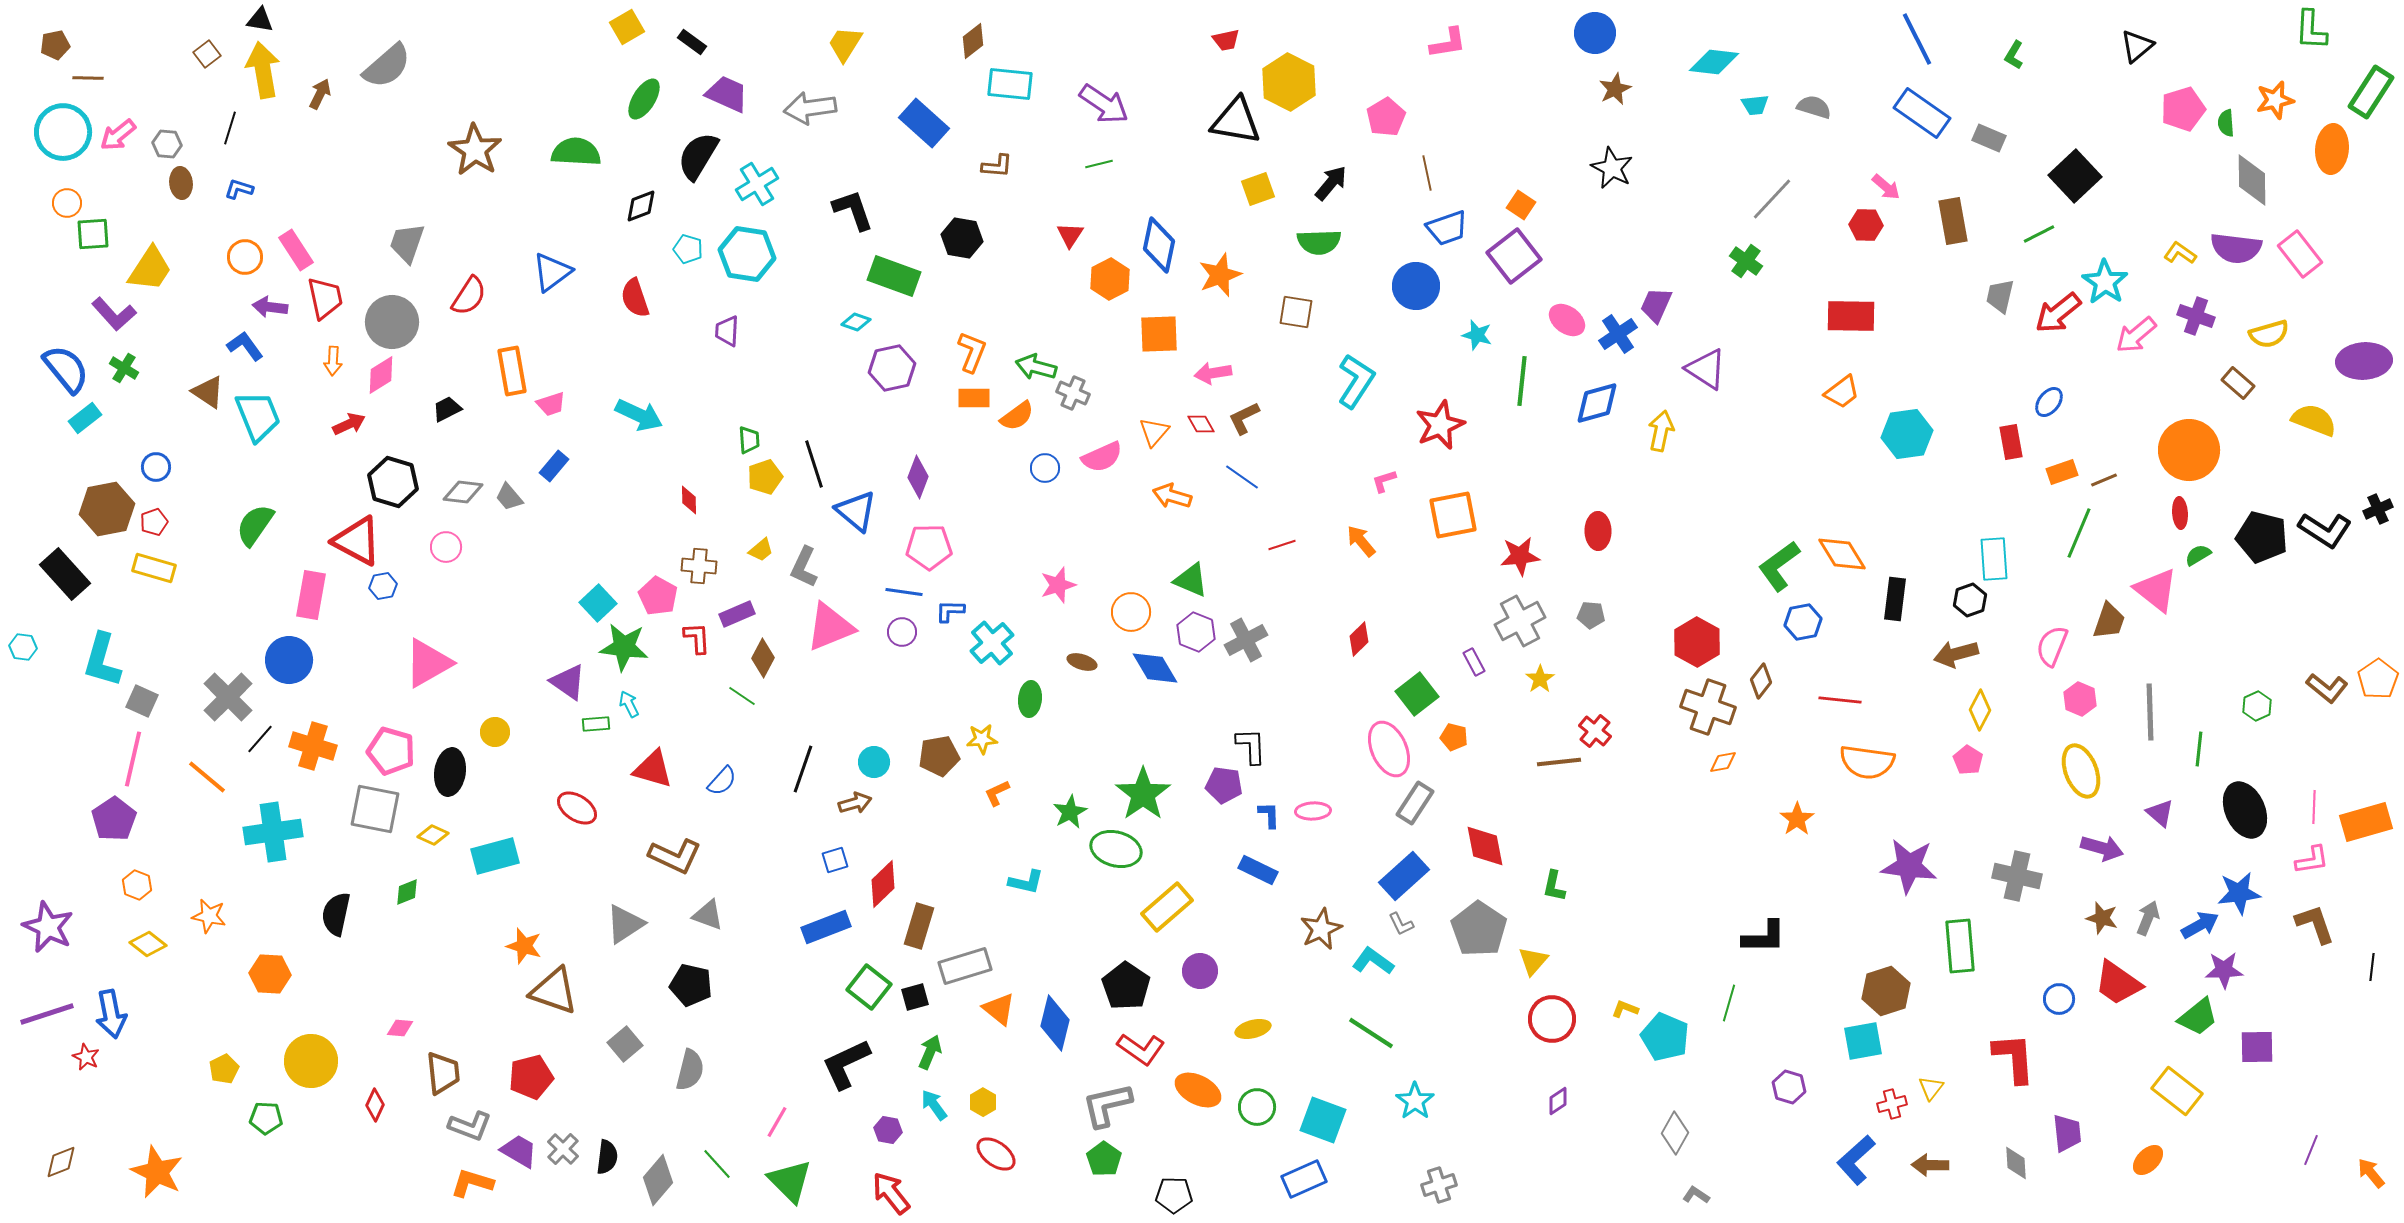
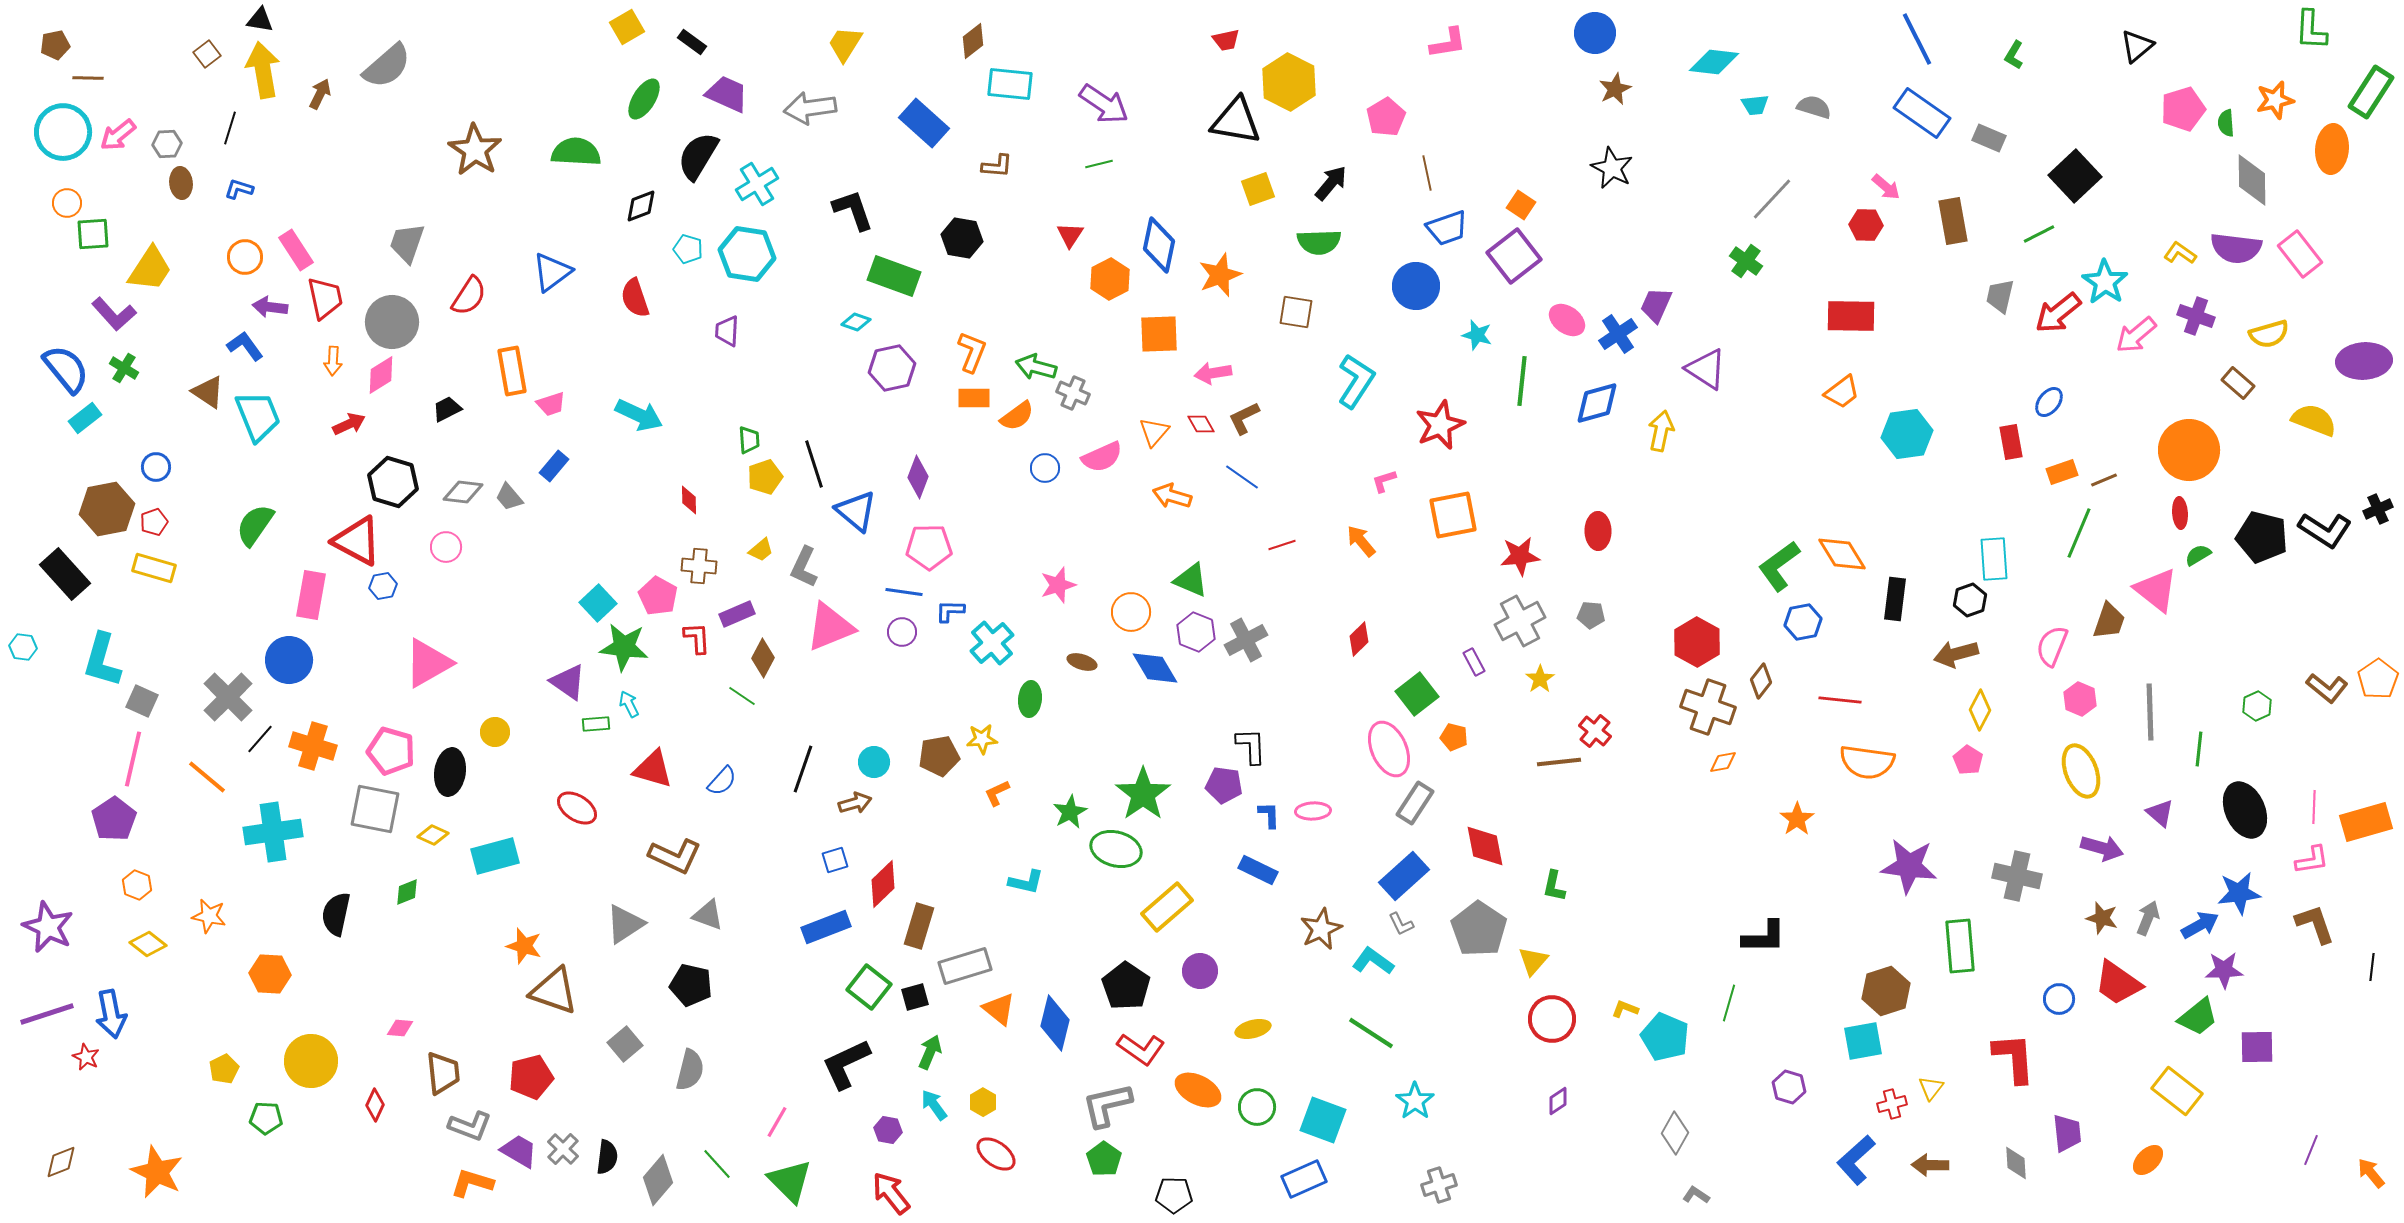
gray hexagon at (167, 144): rotated 8 degrees counterclockwise
